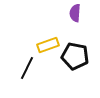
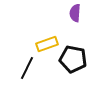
yellow rectangle: moved 1 px left, 1 px up
black pentagon: moved 2 px left, 3 px down
